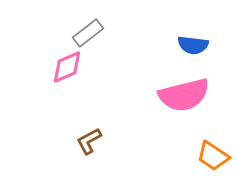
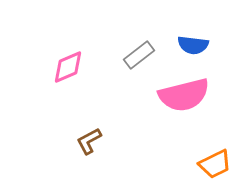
gray rectangle: moved 51 px right, 22 px down
pink diamond: moved 1 px right
orange trapezoid: moved 2 px right, 8 px down; rotated 60 degrees counterclockwise
